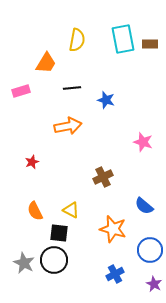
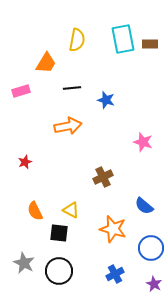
red star: moved 7 px left
blue circle: moved 1 px right, 2 px up
black circle: moved 5 px right, 11 px down
